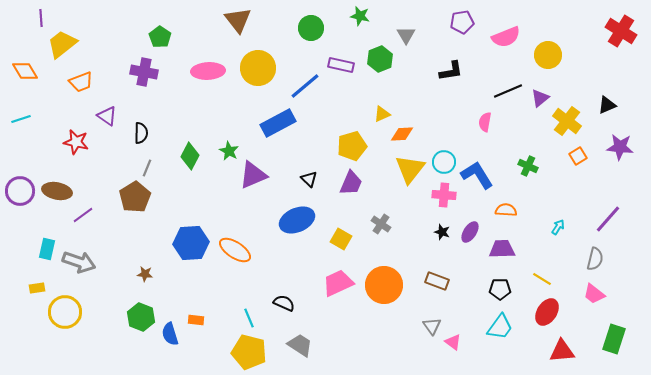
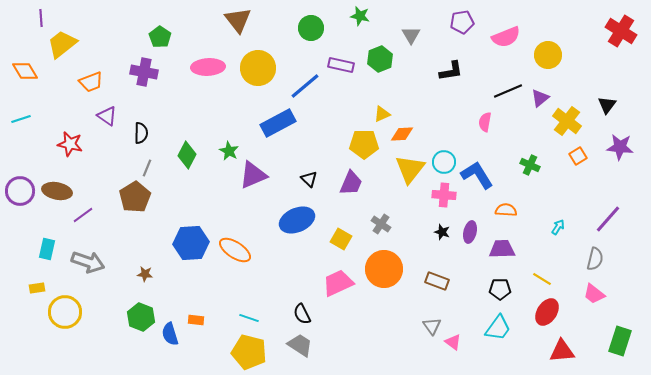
gray triangle at (406, 35): moved 5 px right
pink ellipse at (208, 71): moved 4 px up
orange trapezoid at (81, 82): moved 10 px right
black triangle at (607, 105): rotated 30 degrees counterclockwise
red star at (76, 142): moved 6 px left, 2 px down
yellow pentagon at (352, 146): moved 12 px right, 2 px up; rotated 16 degrees clockwise
green diamond at (190, 156): moved 3 px left, 1 px up
green cross at (528, 166): moved 2 px right, 1 px up
purple ellipse at (470, 232): rotated 20 degrees counterclockwise
gray arrow at (79, 262): moved 9 px right
orange circle at (384, 285): moved 16 px up
black semicircle at (284, 303): moved 18 px right, 11 px down; rotated 140 degrees counterclockwise
cyan line at (249, 318): rotated 48 degrees counterclockwise
cyan trapezoid at (500, 327): moved 2 px left, 1 px down
green rectangle at (614, 339): moved 6 px right, 2 px down
